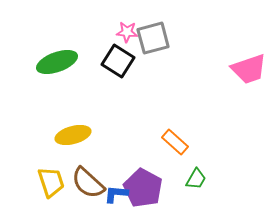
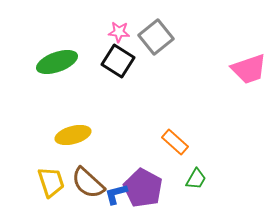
pink star: moved 8 px left
gray square: moved 3 px right, 1 px up; rotated 24 degrees counterclockwise
blue L-shape: rotated 20 degrees counterclockwise
